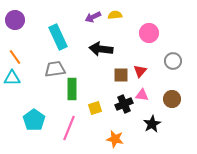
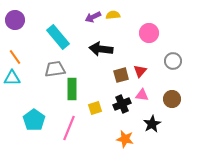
yellow semicircle: moved 2 px left
cyan rectangle: rotated 15 degrees counterclockwise
brown square: rotated 14 degrees counterclockwise
black cross: moved 2 px left
orange star: moved 10 px right
